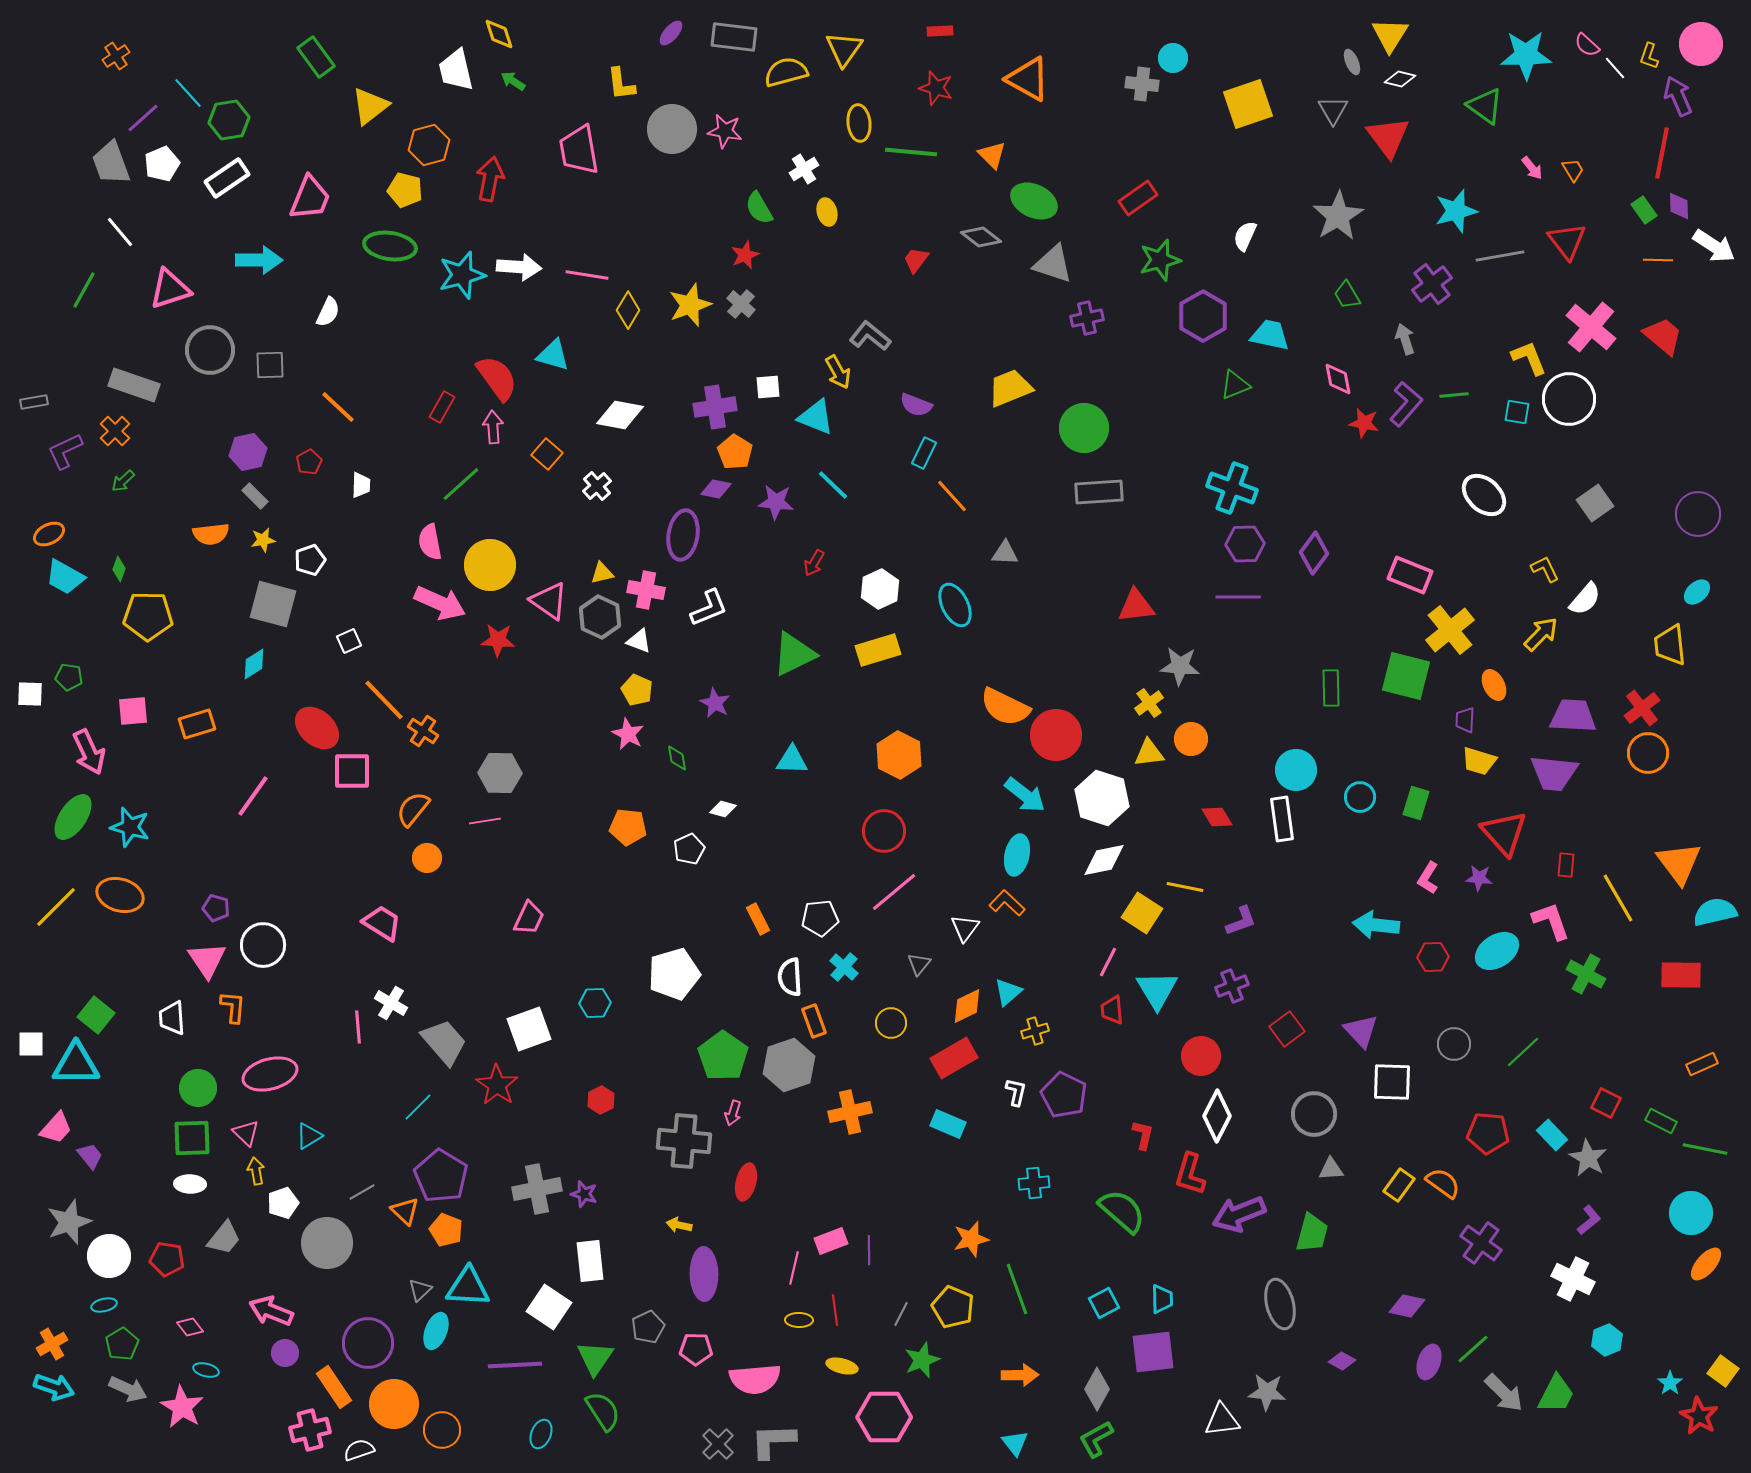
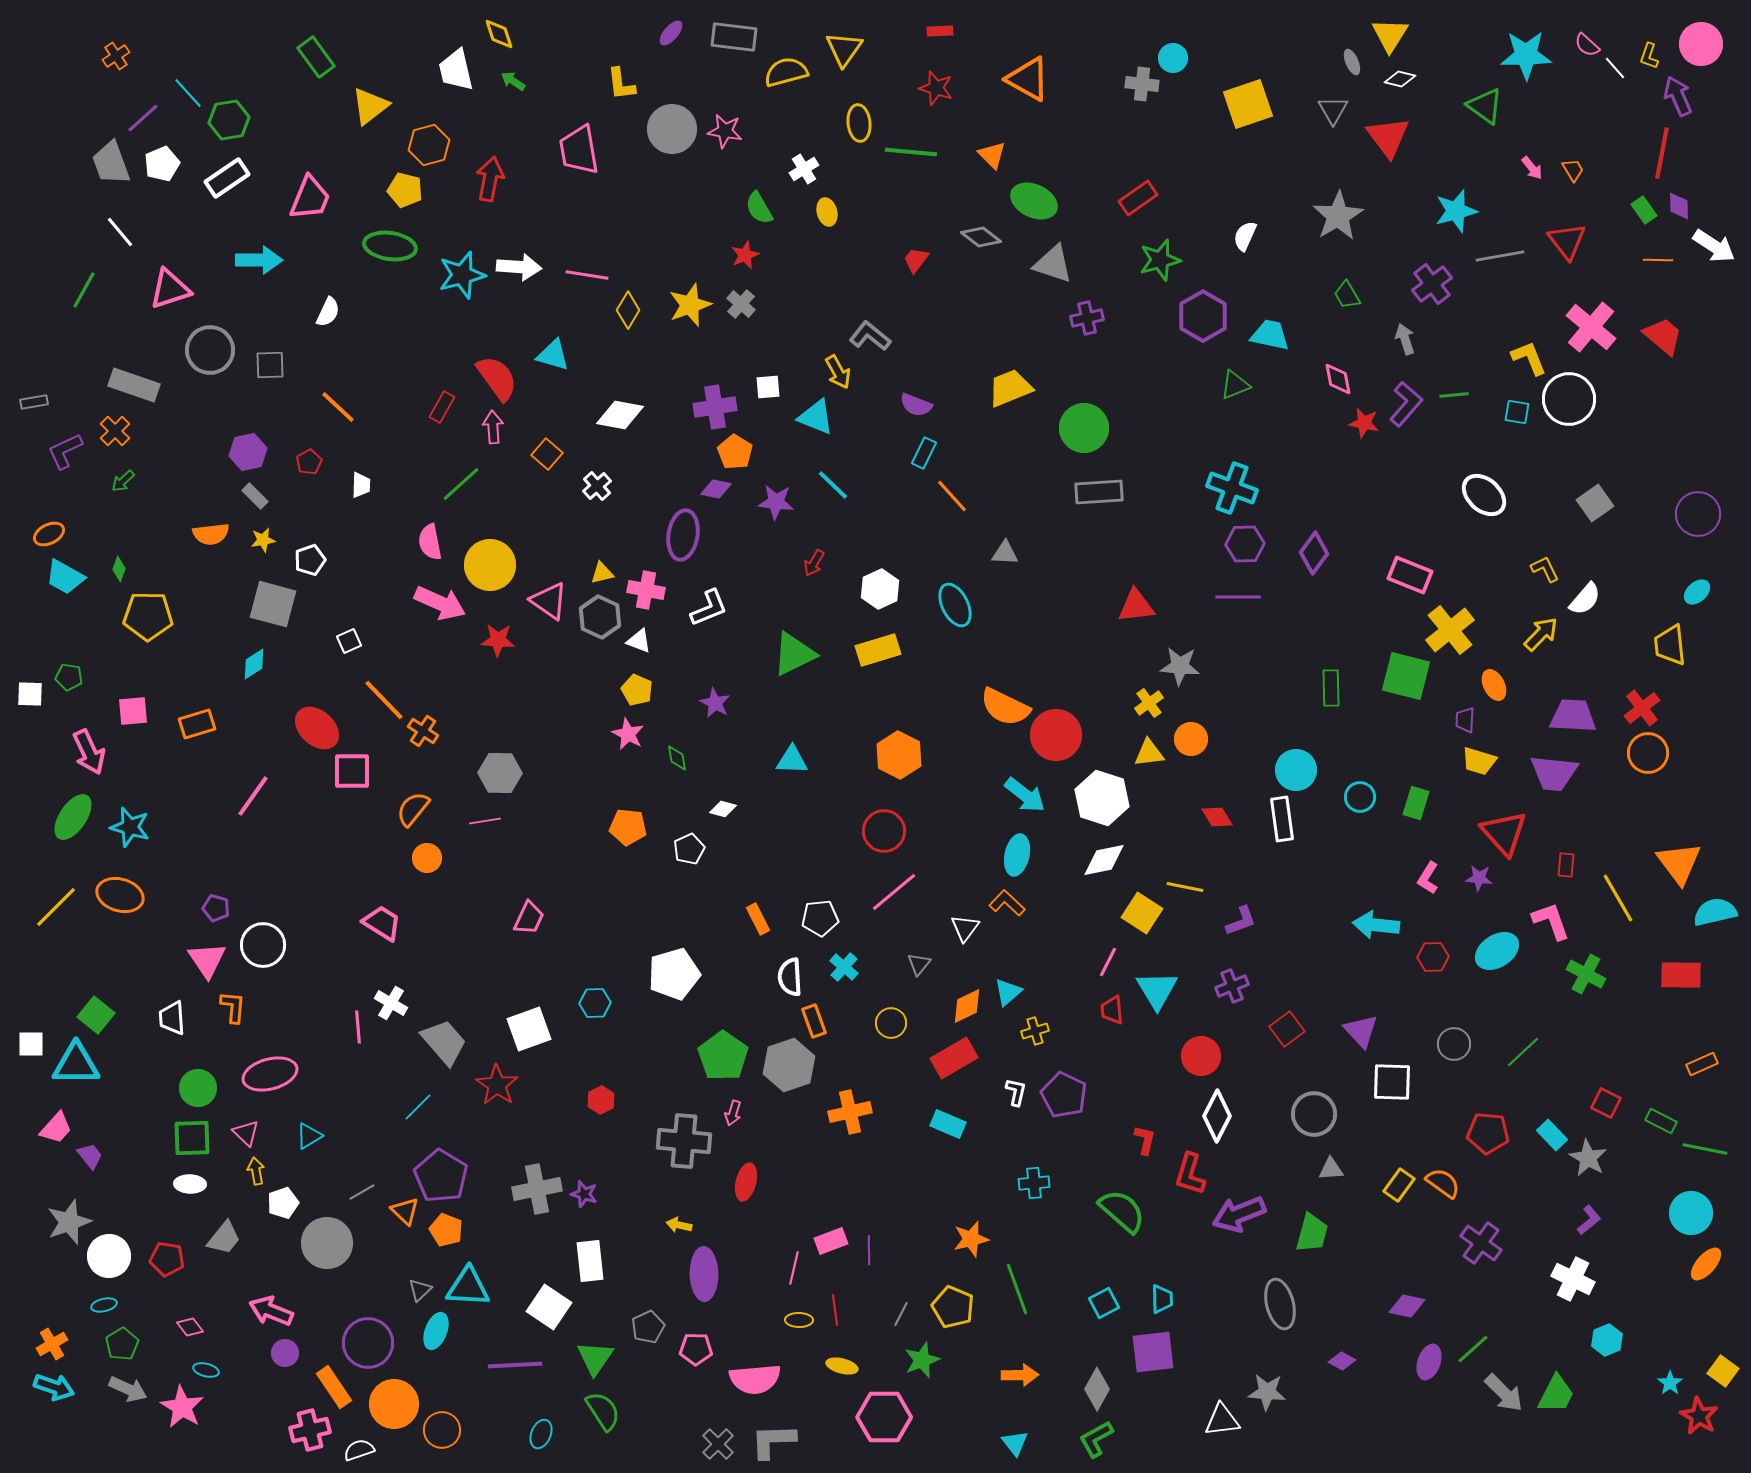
red L-shape at (1143, 1135): moved 2 px right, 5 px down
